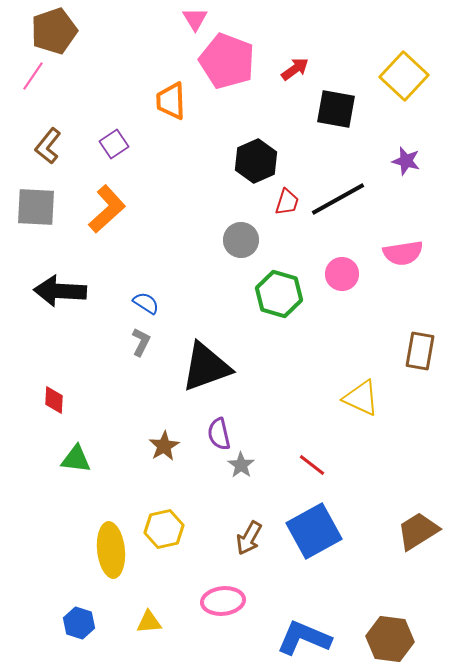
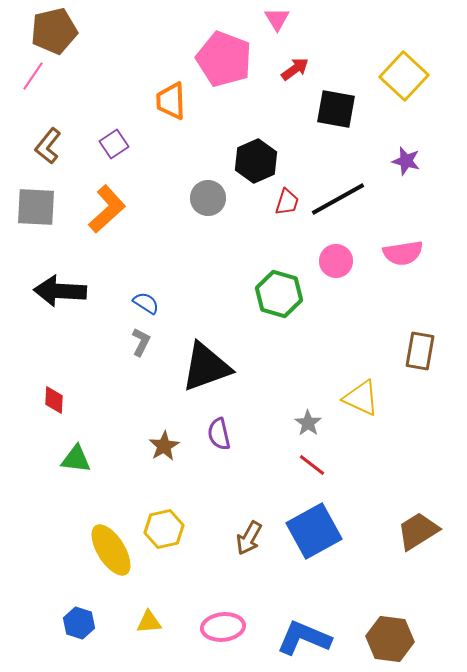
pink triangle at (195, 19): moved 82 px right
brown pentagon at (54, 31): rotated 6 degrees clockwise
pink pentagon at (227, 61): moved 3 px left, 2 px up
gray circle at (241, 240): moved 33 px left, 42 px up
pink circle at (342, 274): moved 6 px left, 13 px up
gray star at (241, 465): moved 67 px right, 42 px up
yellow ellipse at (111, 550): rotated 26 degrees counterclockwise
pink ellipse at (223, 601): moved 26 px down
